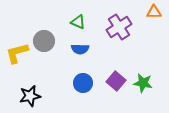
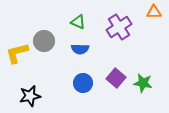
purple square: moved 3 px up
